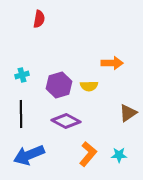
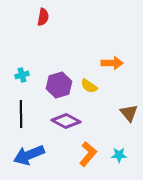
red semicircle: moved 4 px right, 2 px up
yellow semicircle: rotated 36 degrees clockwise
brown triangle: moved 1 px right; rotated 36 degrees counterclockwise
